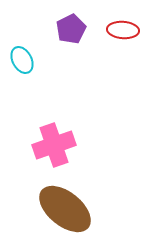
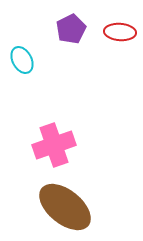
red ellipse: moved 3 px left, 2 px down
brown ellipse: moved 2 px up
